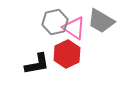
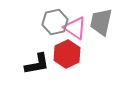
gray trapezoid: moved 1 px down; rotated 72 degrees clockwise
pink triangle: moved 1 px right
